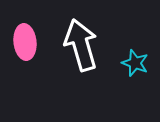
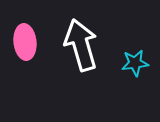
cyan star: rotated 28 degrees counterclockwise
